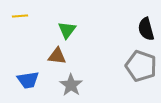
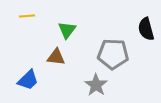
yellow line: moved 7 px right
brown triangle: moved 1 px left, 1 px down
gray pentagon: moved 28 px left, 12 px up; rotated 16 degrees counterclockwise
blue trapezoid: rotated 35 degrees counterclockwise
gray star: moved 25 px right
